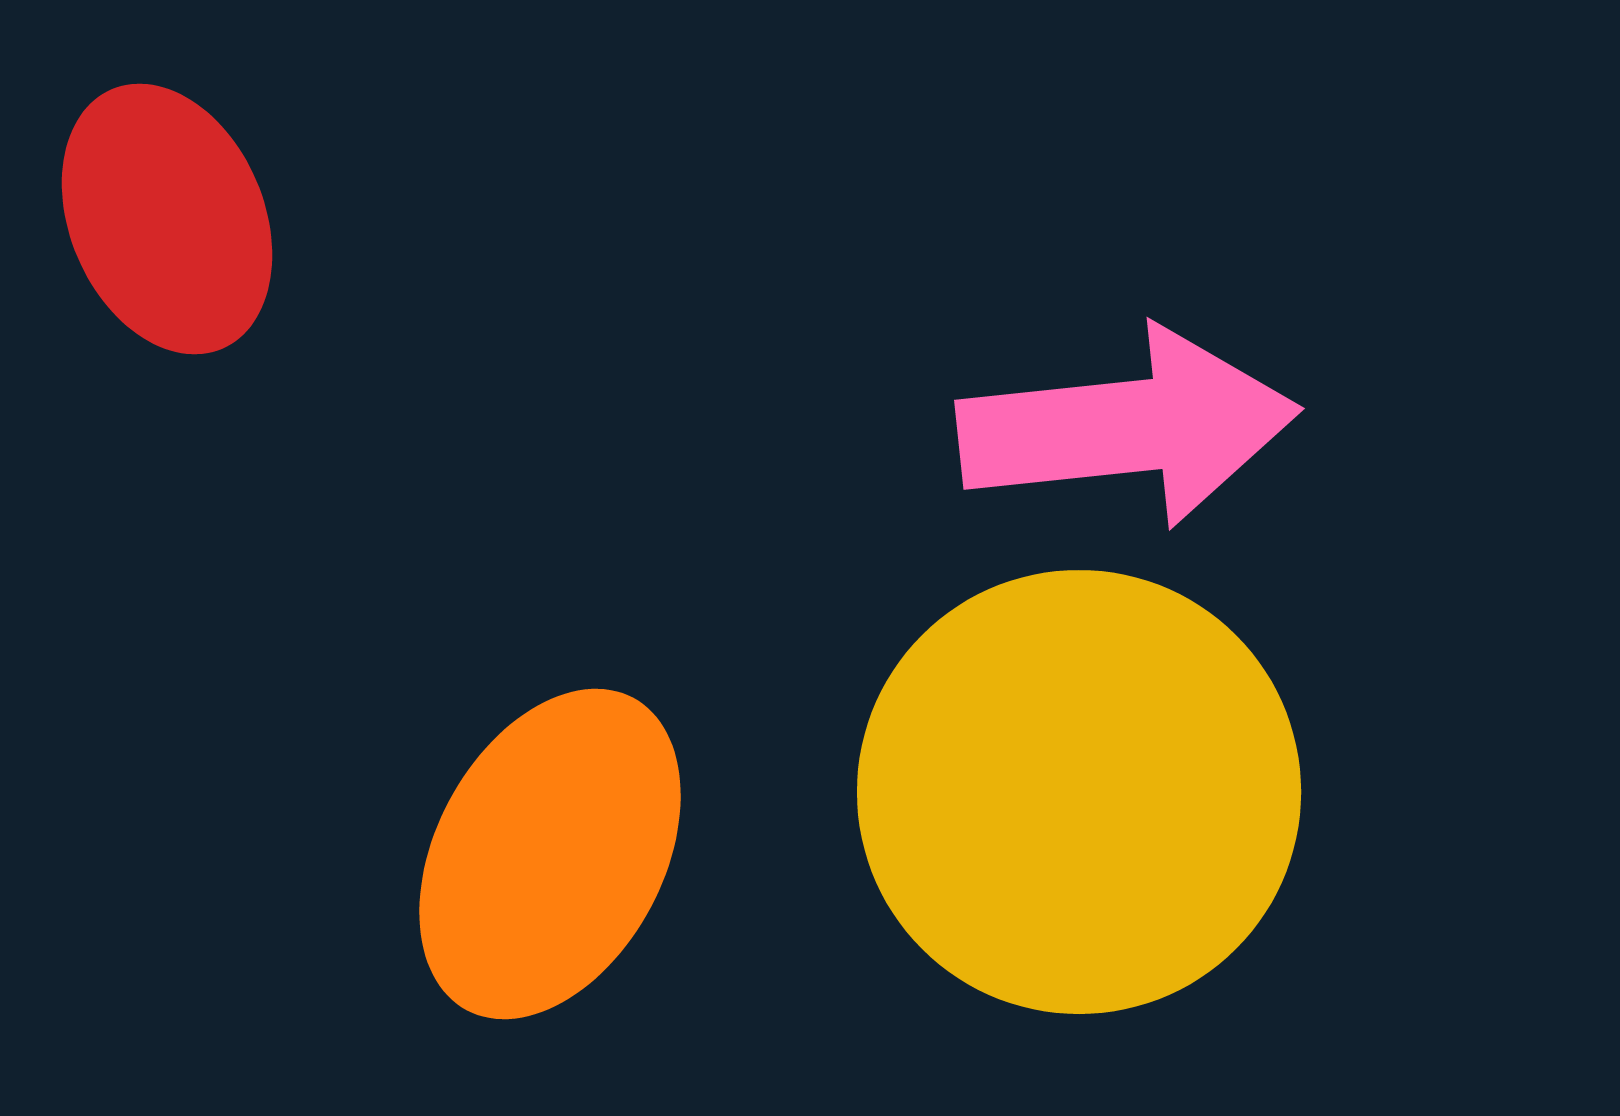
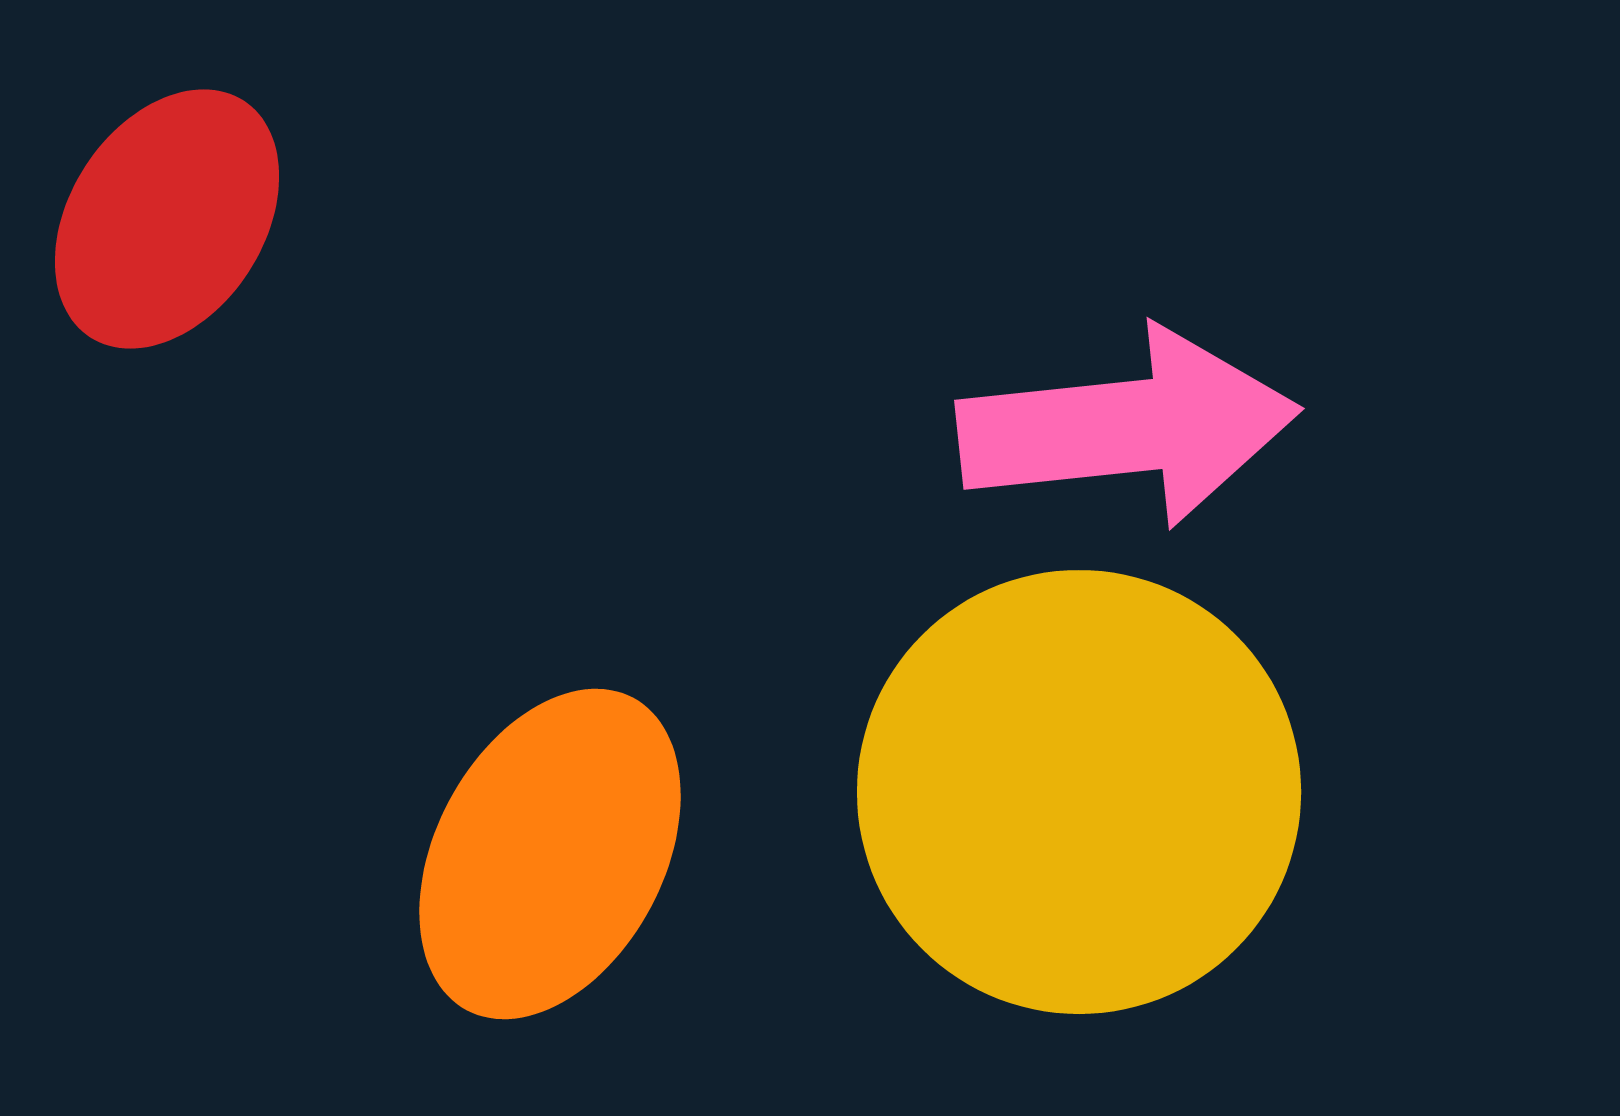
red ellipse: rotated 56 degrees clockwise
